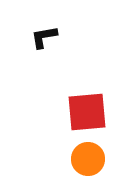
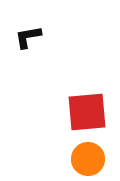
black L-shape: moved 16 px left
